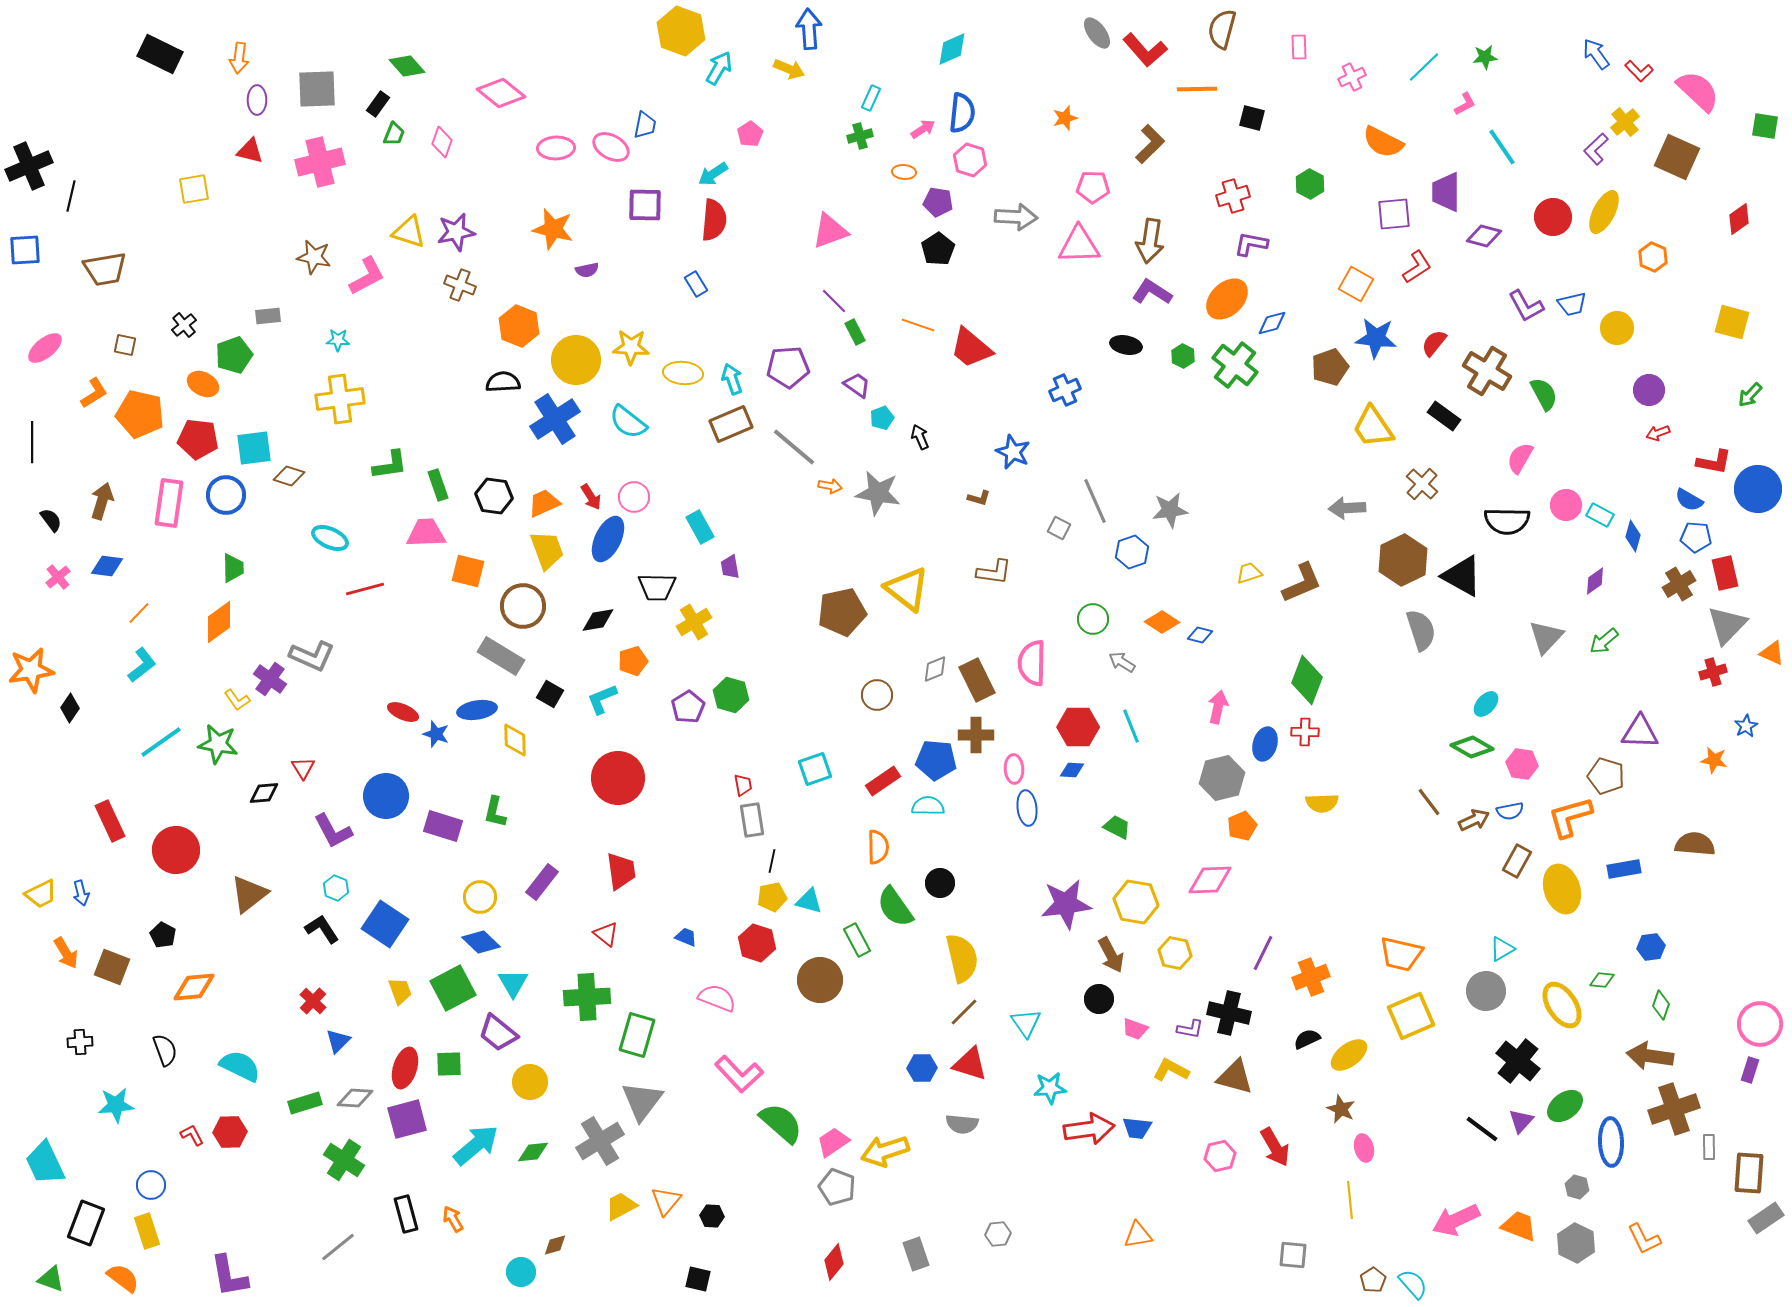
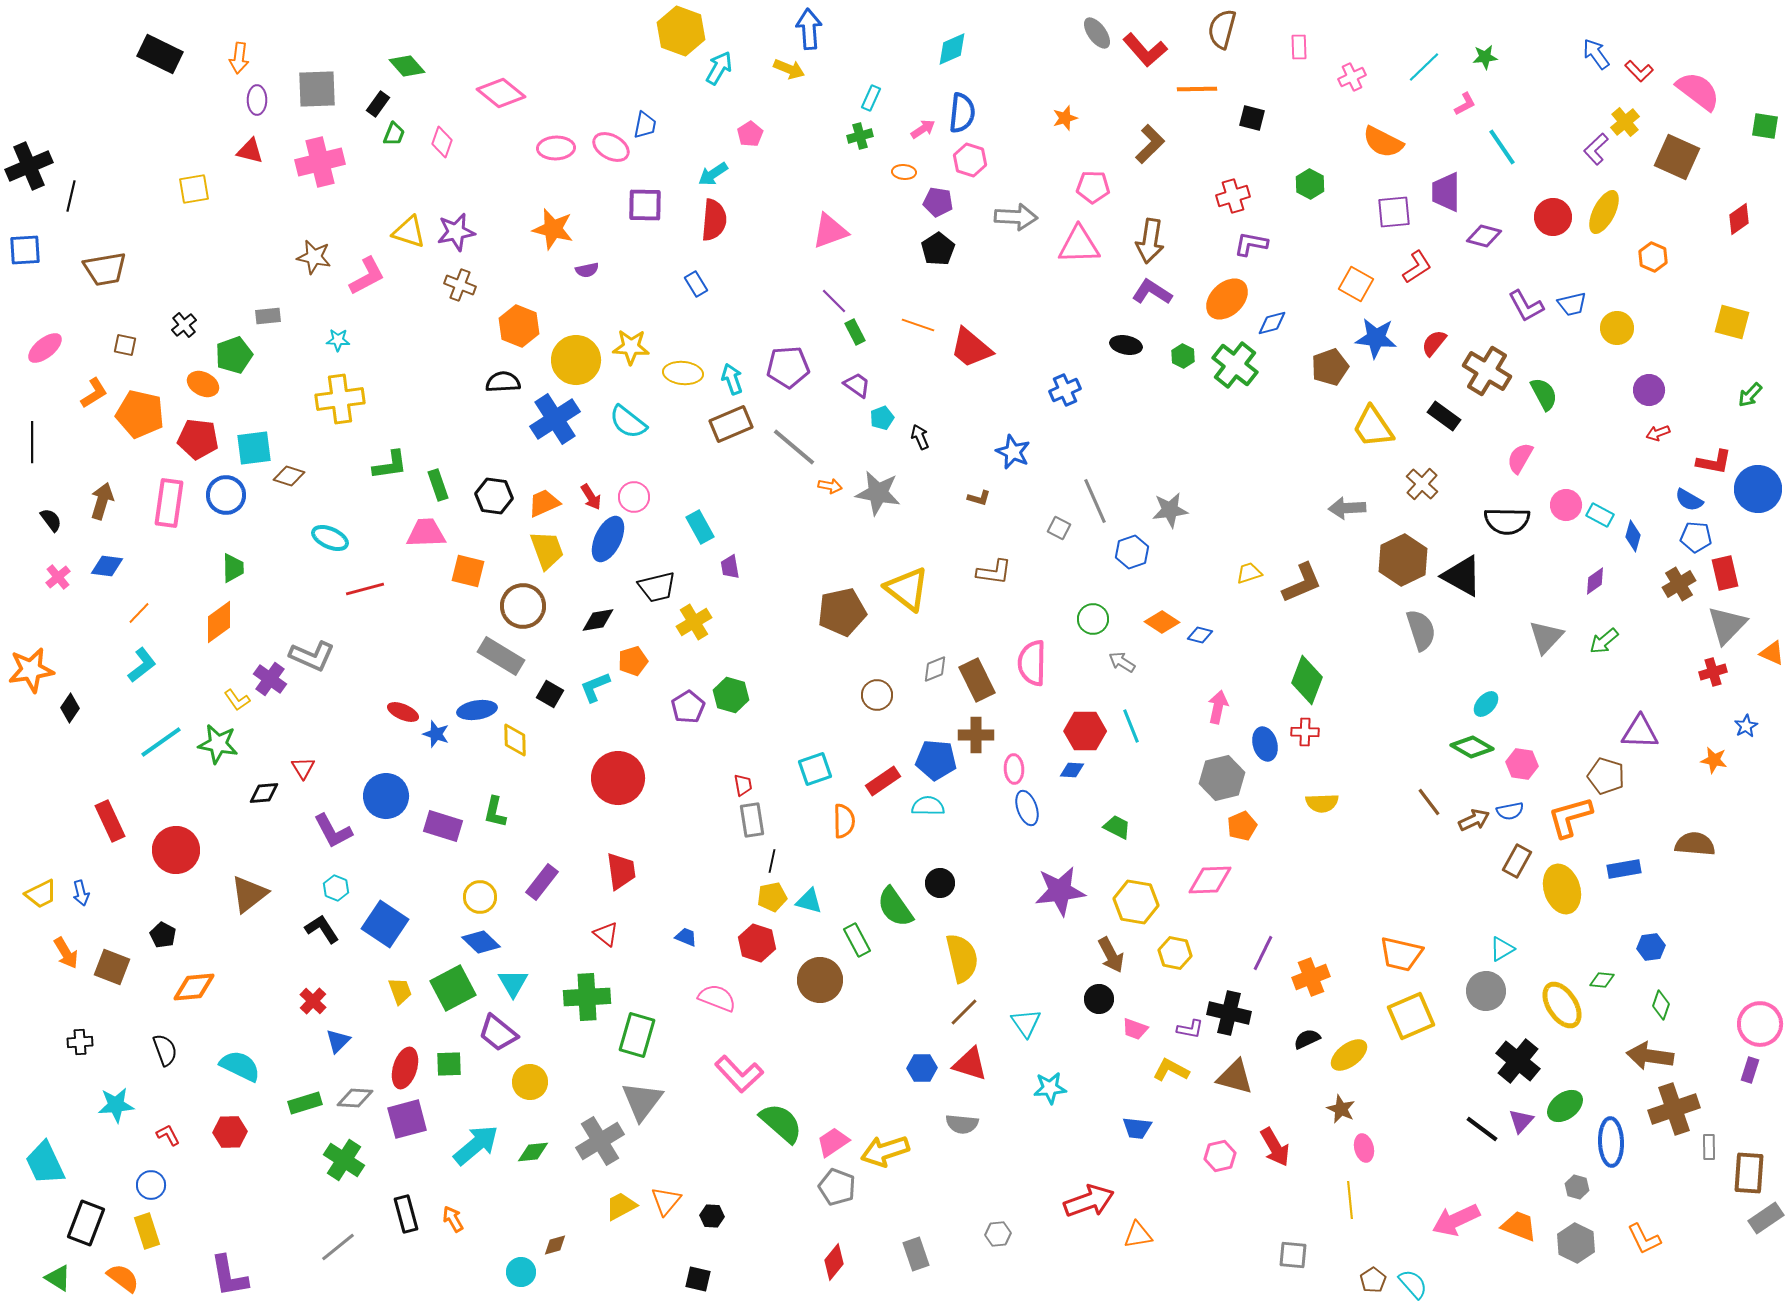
pink semicircle at (1698, 91): rotated 6 degrees counterclockwise
purple square at (1394, 214): moved 2 px up
black trapezoid at (657, 587): rotated 15 degrees counterclockwise
cyan L-shape at (602, 699): moved 7 px left, 12 px up
red hexagon at (1078, 727): moved 7 px right, 4 px down
blue ellipse at (1265, 744): rotated 32 degrees counterclockwise
blue ellipse at (1027, 808): rotated 12 degrees counterclockwise
orange semicircle at (878, 847): moved 34 px left, 26 px up
purple star at (1066, 904): moved 6 px left, 13 px up
red arrow at (1089, 1129): moved 72 px down; rotated 12 degrees counterclockwise
red L-shape at (192, 1135): moved 24 px left
green triangle at (51, 1279): moved 7 px right, 1 px up; rotated 12 degrees clockwise
